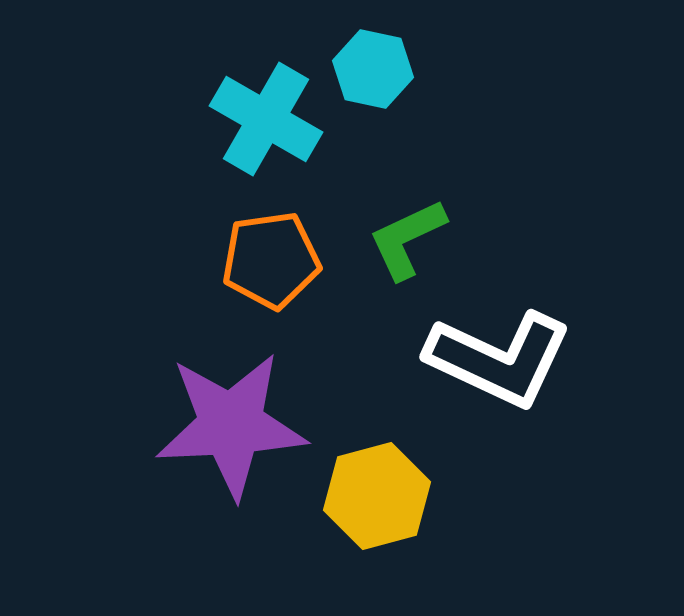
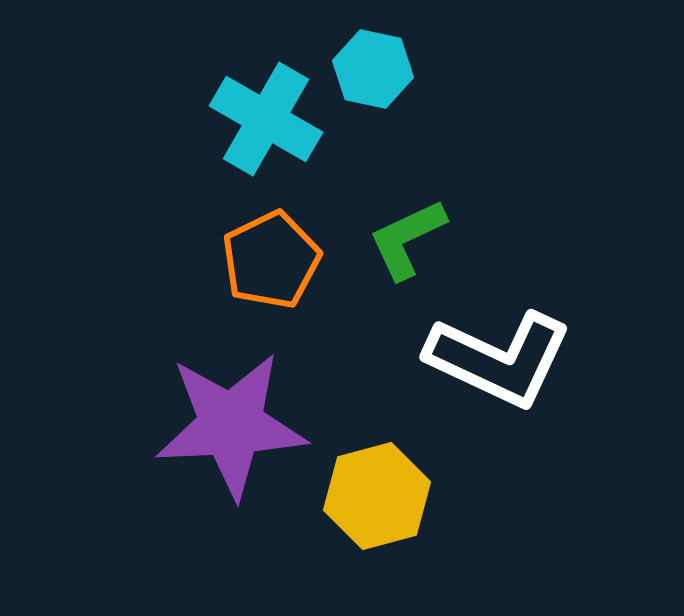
orange pentagon: rotated 18 degrees counterclockwise
